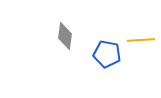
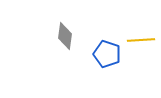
blue pentagon: rotated 8 degrees clockwise
